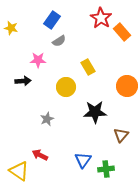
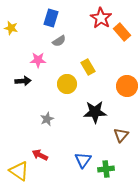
blue rectangle: moved 1 px left, 2 px up; rotated 18 degrees counterclockwise
yellow circle: moved 1 px right, 3 px up
